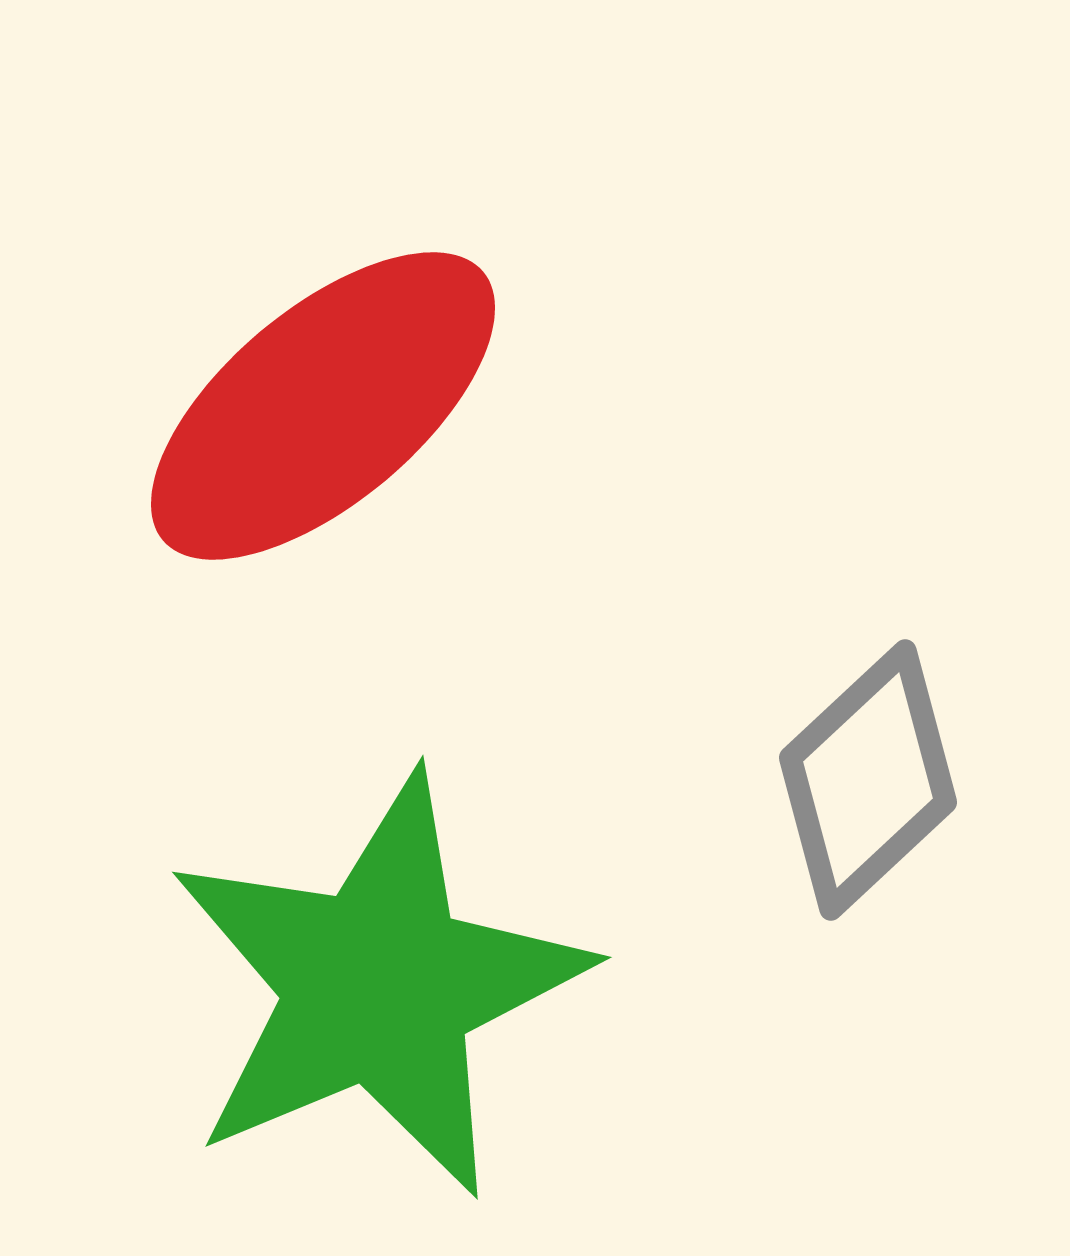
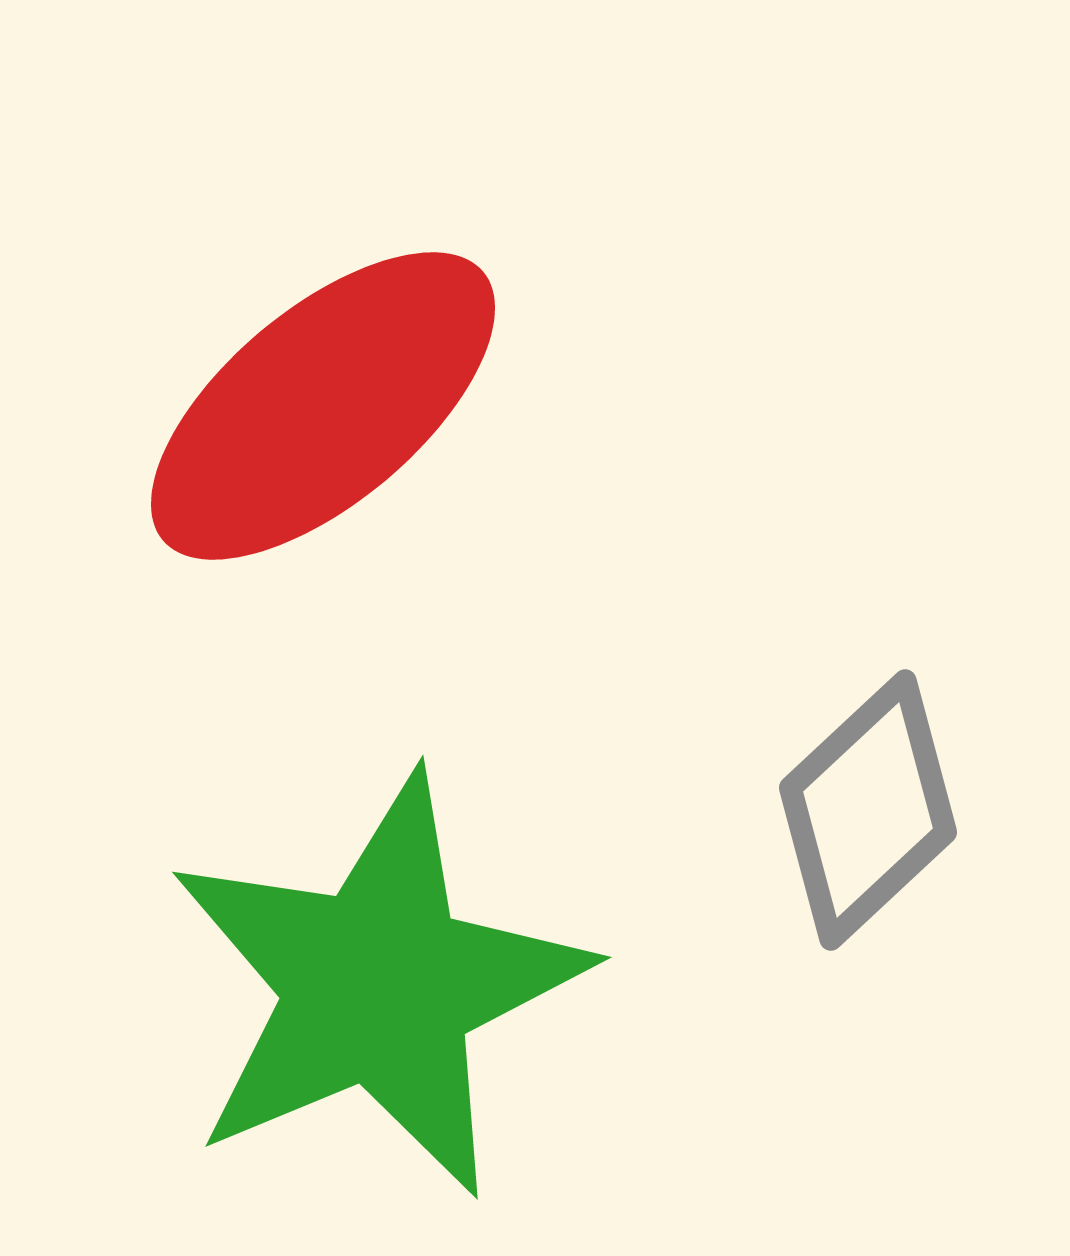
gray diamond: moved 30 px down
